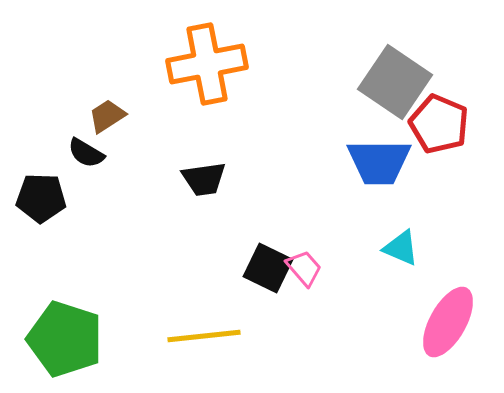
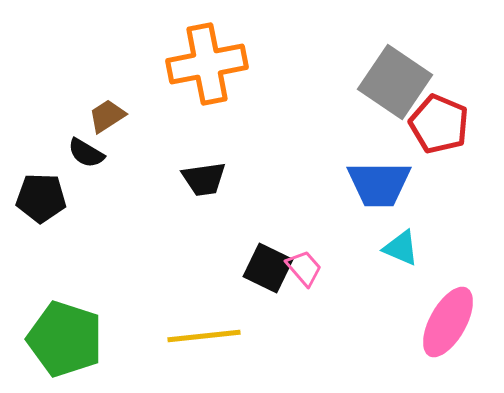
blue trapezoid: moved 22 px down
